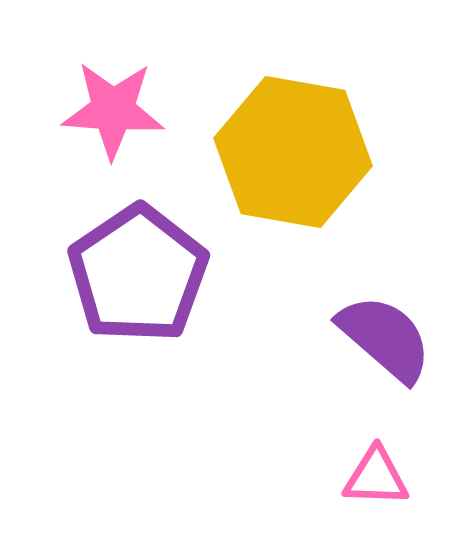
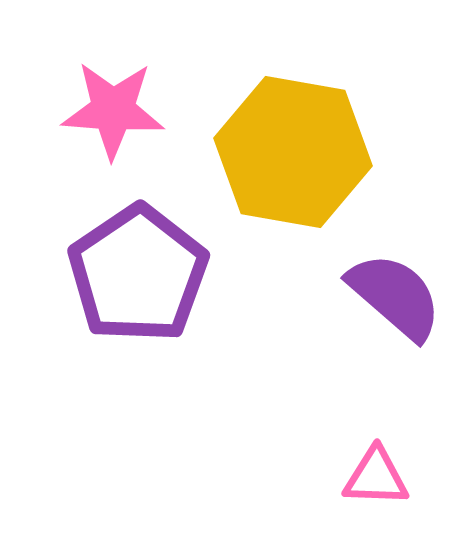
purple semicircle: moved 10 px right, 42 px up
